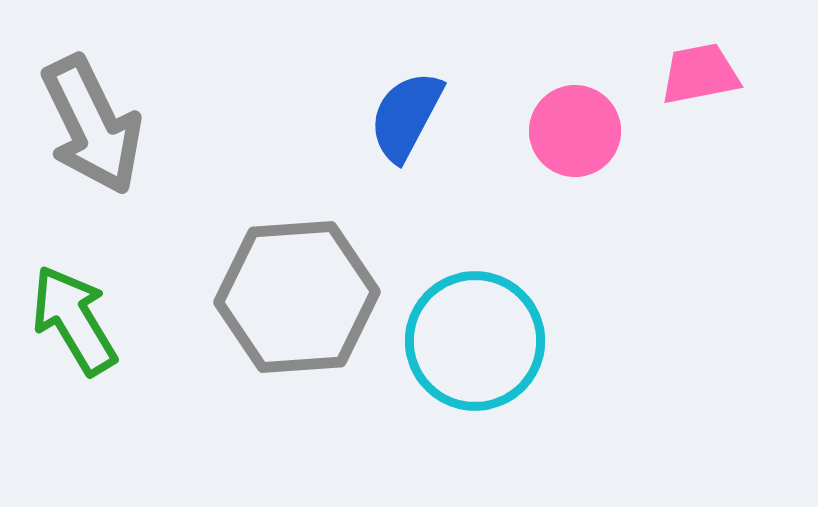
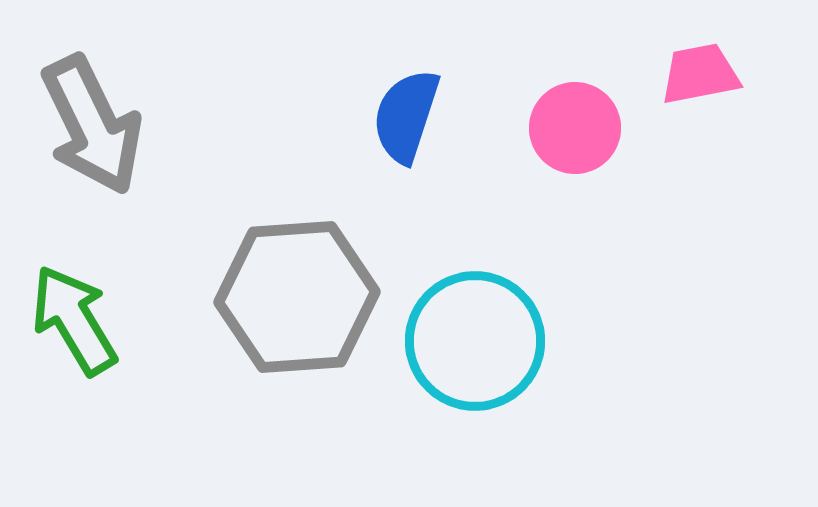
blue semicircle: rotated 10 degrees counterclockwise
pink circle: moved 3 px up
